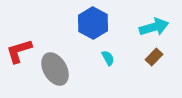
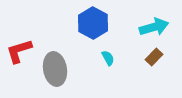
gray ellipse: rotated 20 degrees clockwise
